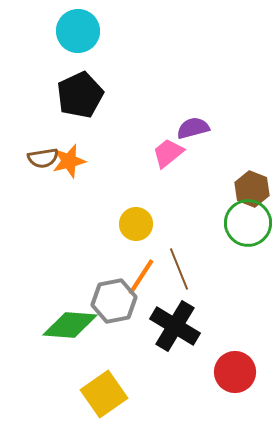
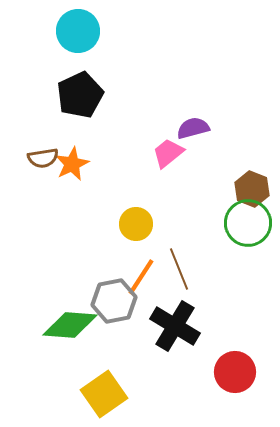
orange star: moved 3 px right, 3 px down; rotated 12 degrees counterclockwise
